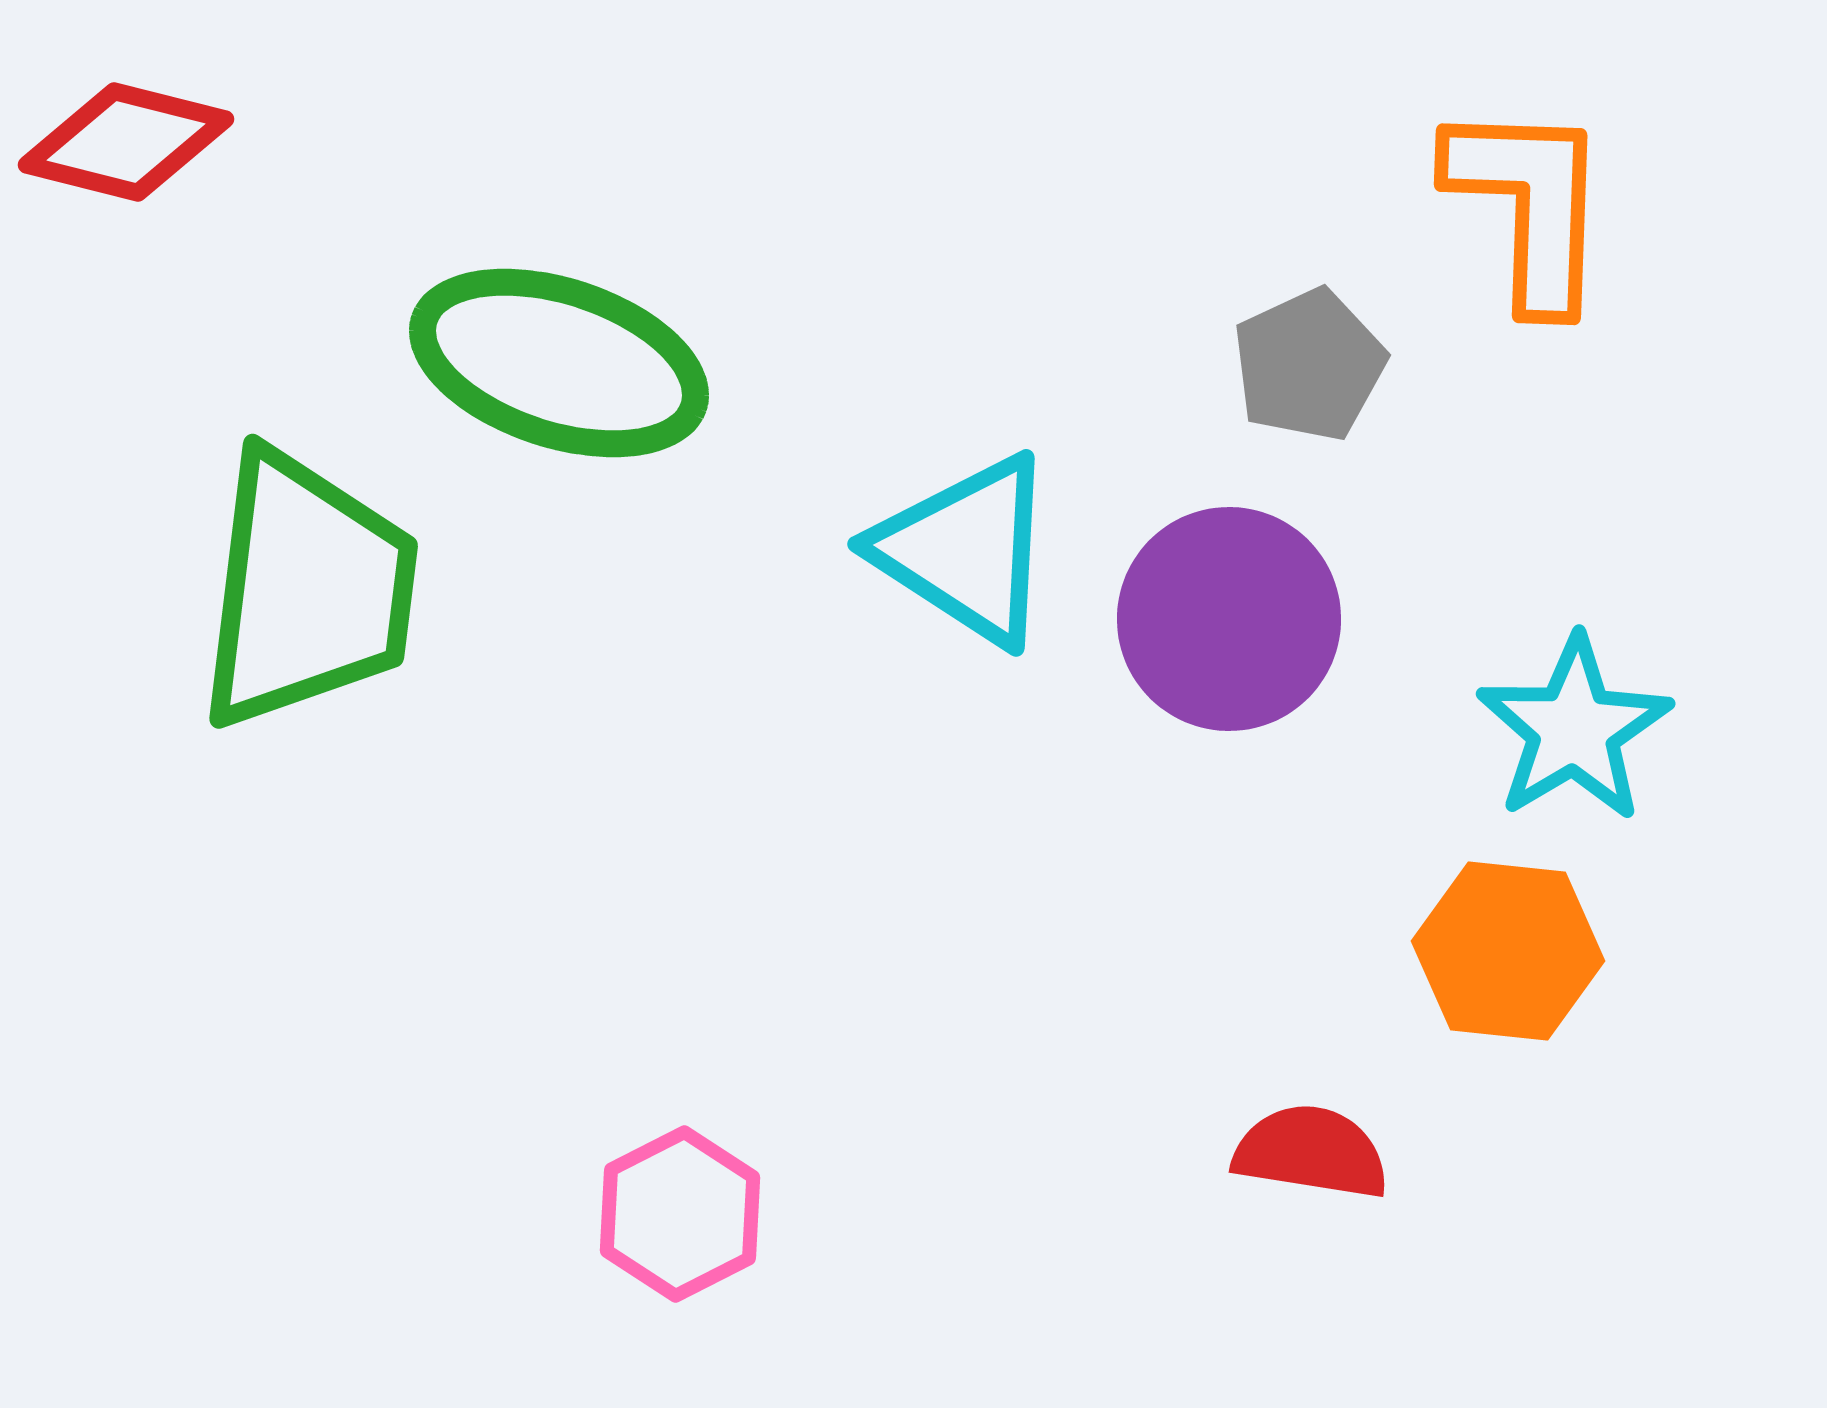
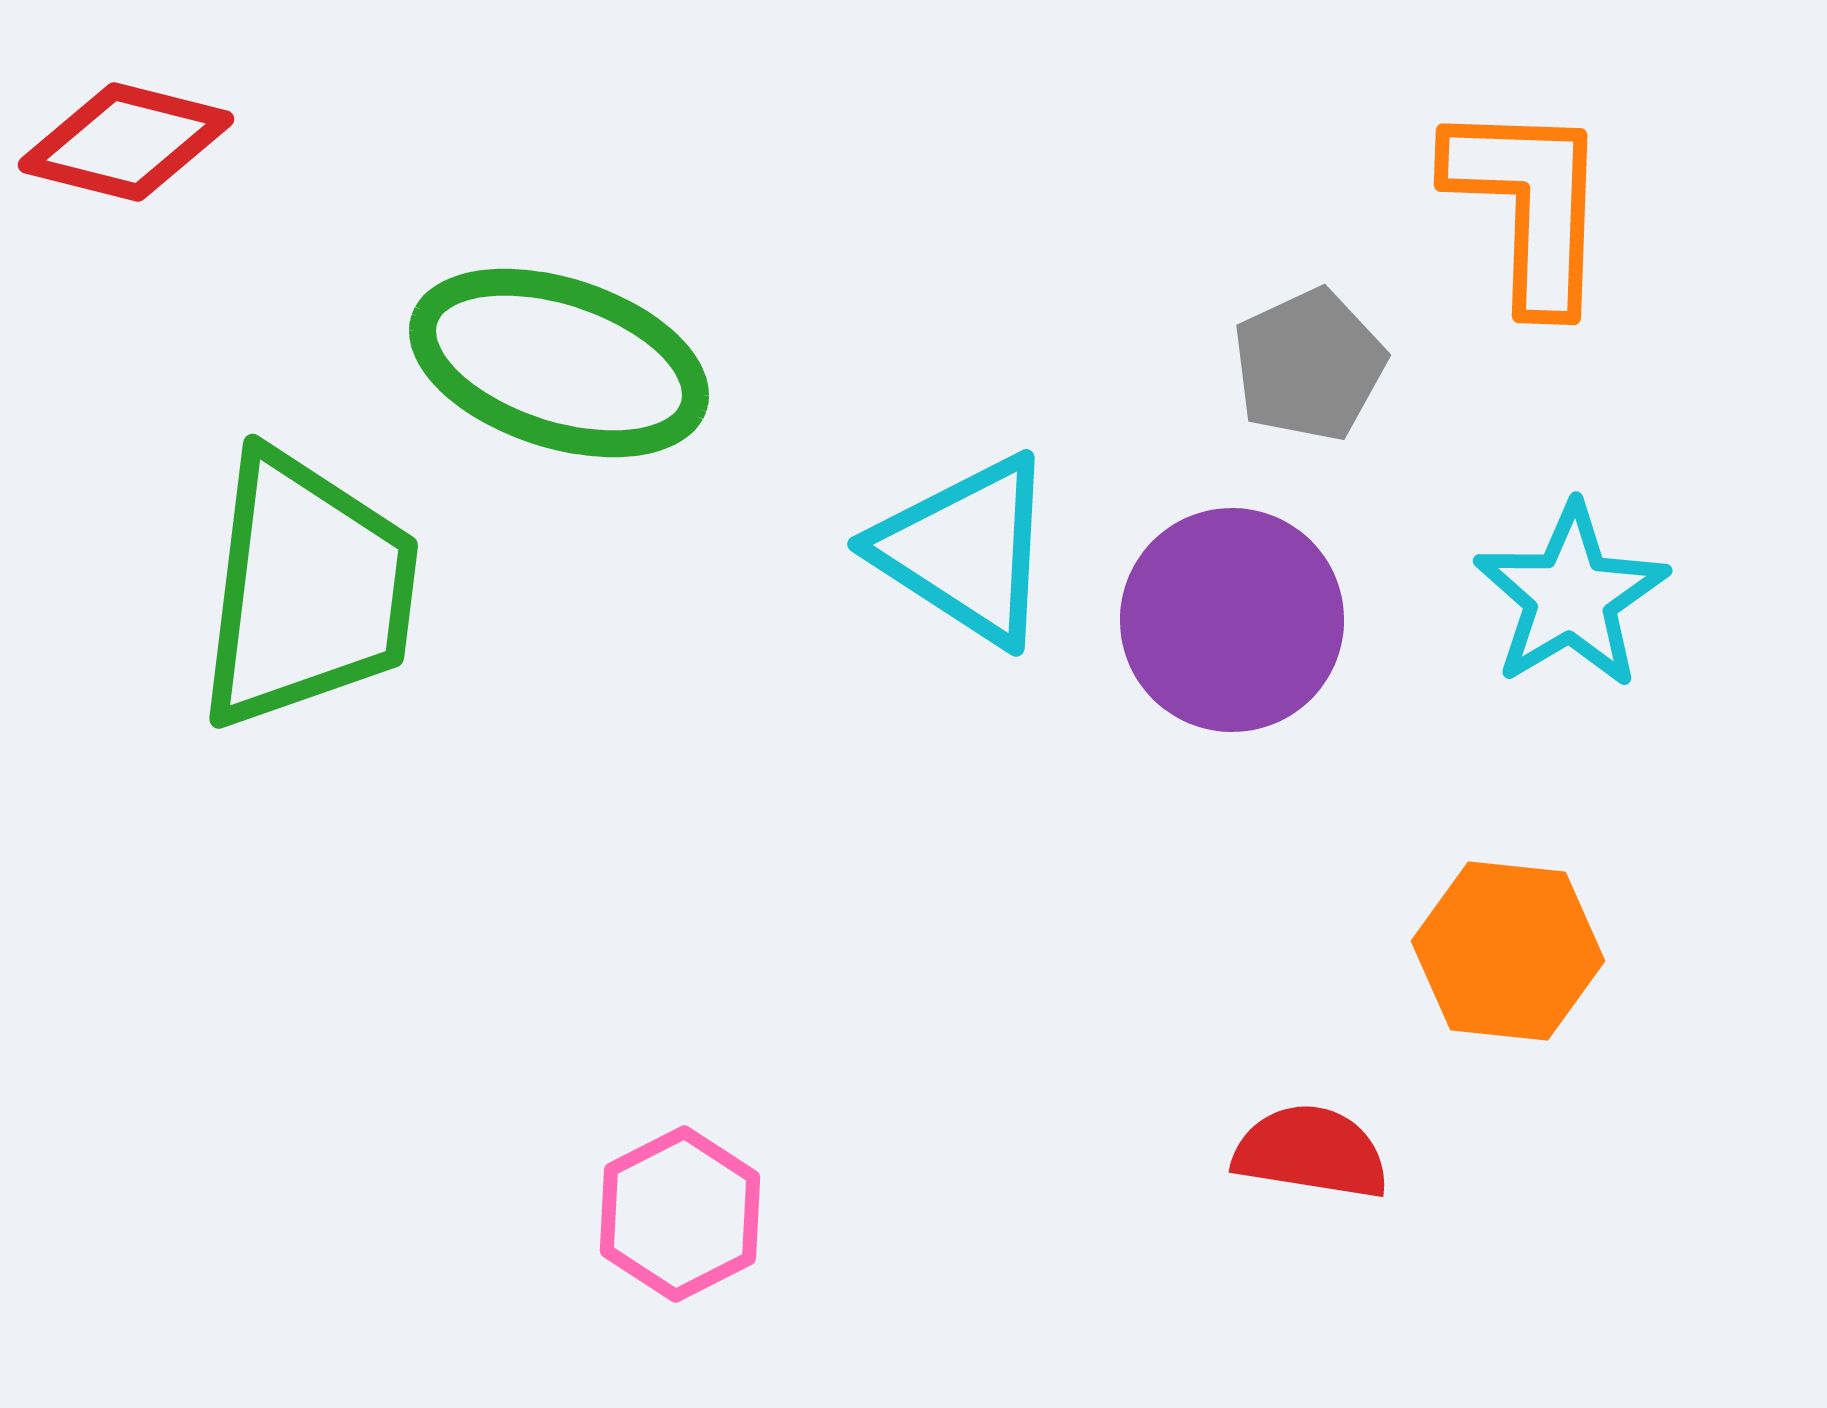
purple circle: moved 3 px right, 1 px down
cyan star: moved 3 px left, 133 px up
